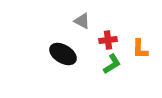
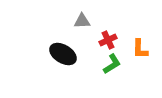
gray triangle: rotated 30 degrees counterclockwise
red cross: rotated 18 degrees counterclockwise
